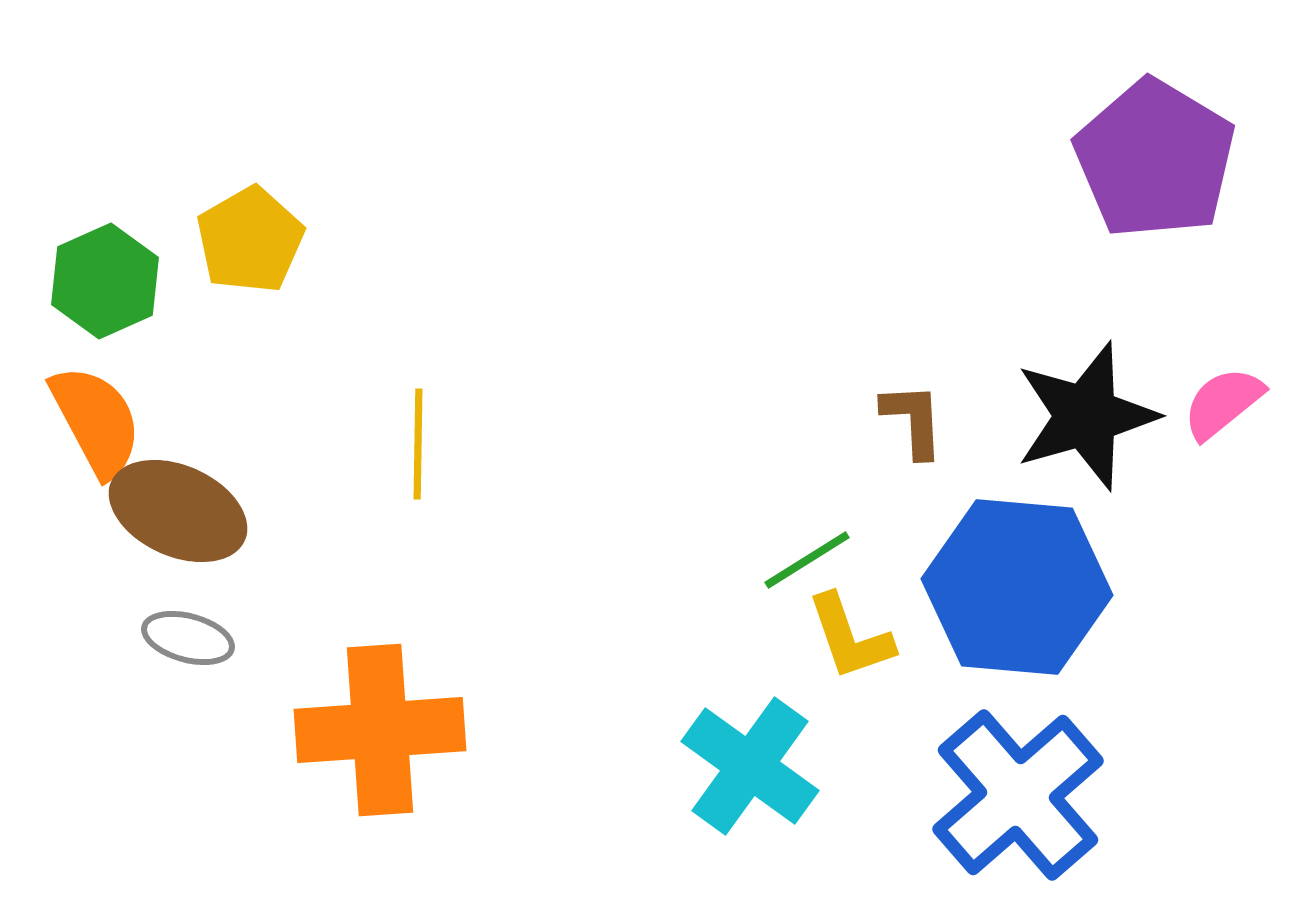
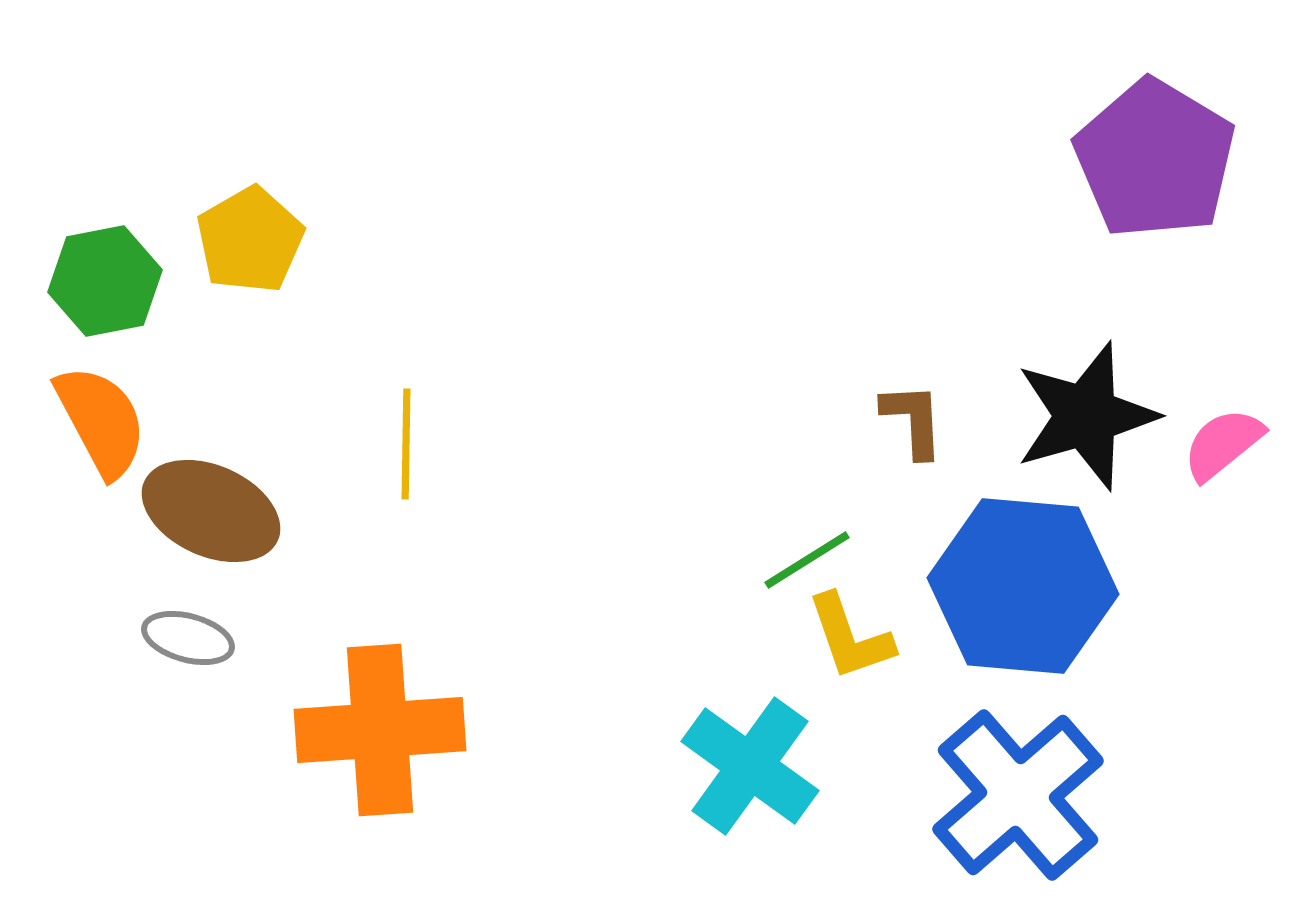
green hexagon: rotated 13 degrees clockwise
pink semicircle: moved 41 px down
orange semicircle: moved 5 px right
yellow line: moved 12 px left
brown ellipse: moved 33 px right
blue hexagon: moved 6 px right, 1 px up
